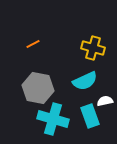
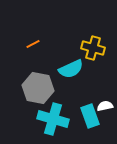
cyan semicircle: moved 14 px left, 12 px up
white semicircle: moved 5 px down
